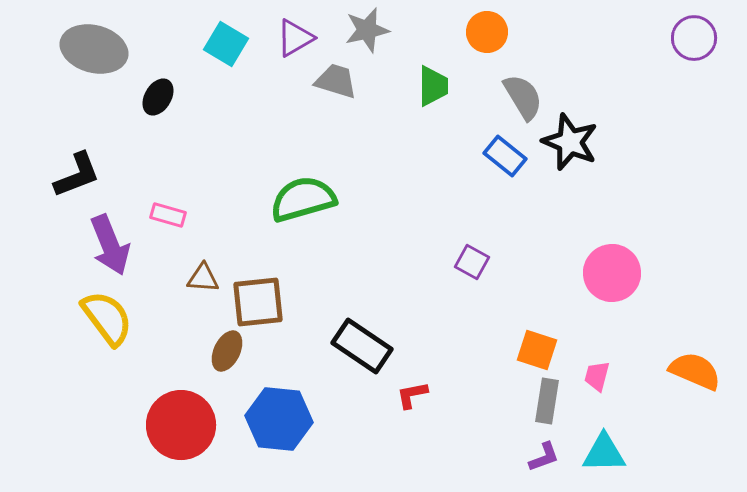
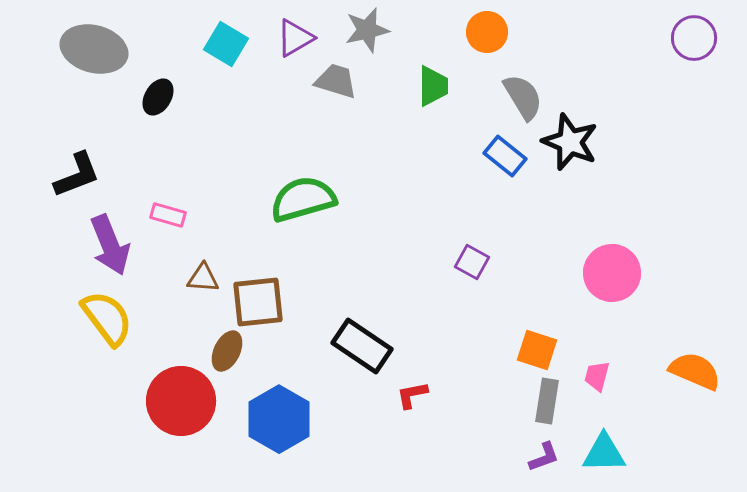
blue hexagon: rotated 24 degrees clockwise
red circle: moved 24 px up
